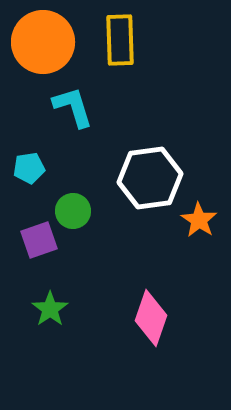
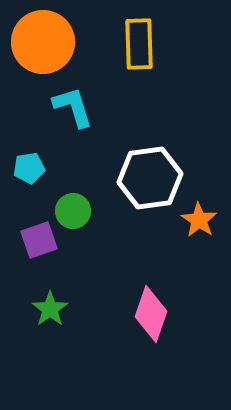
yellow rectangle: moved 19 px right, 4 px down
pink diamond: moved 4 px up
